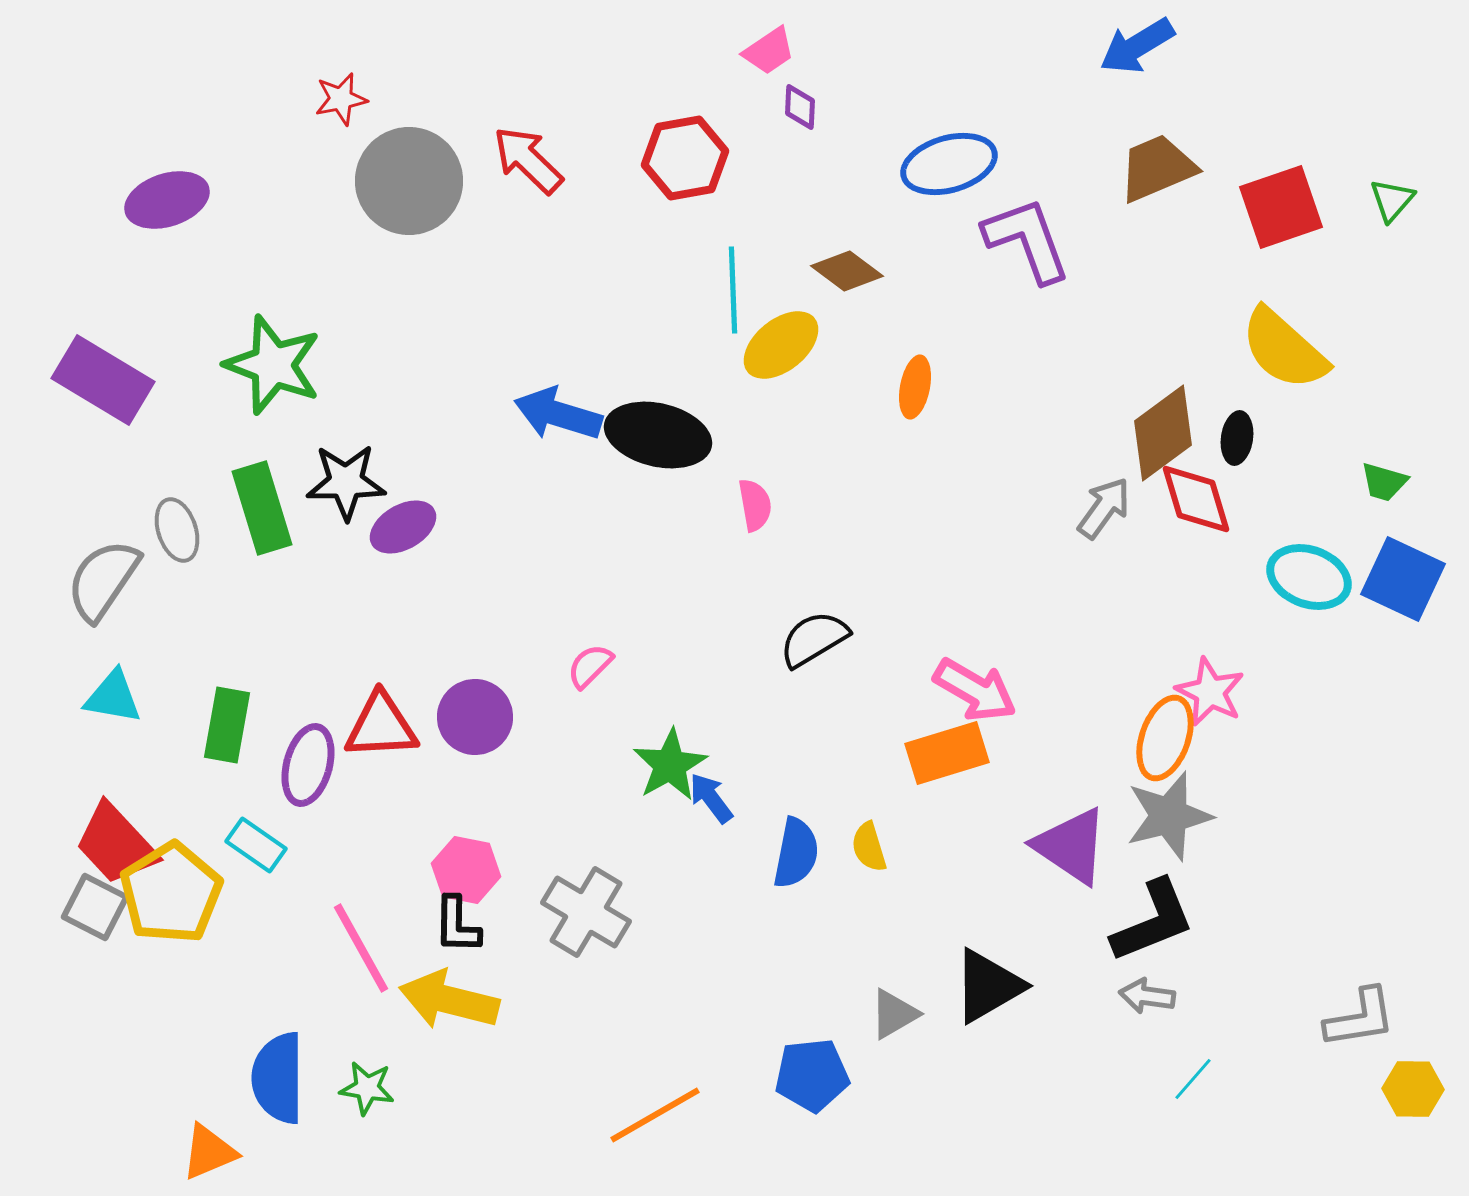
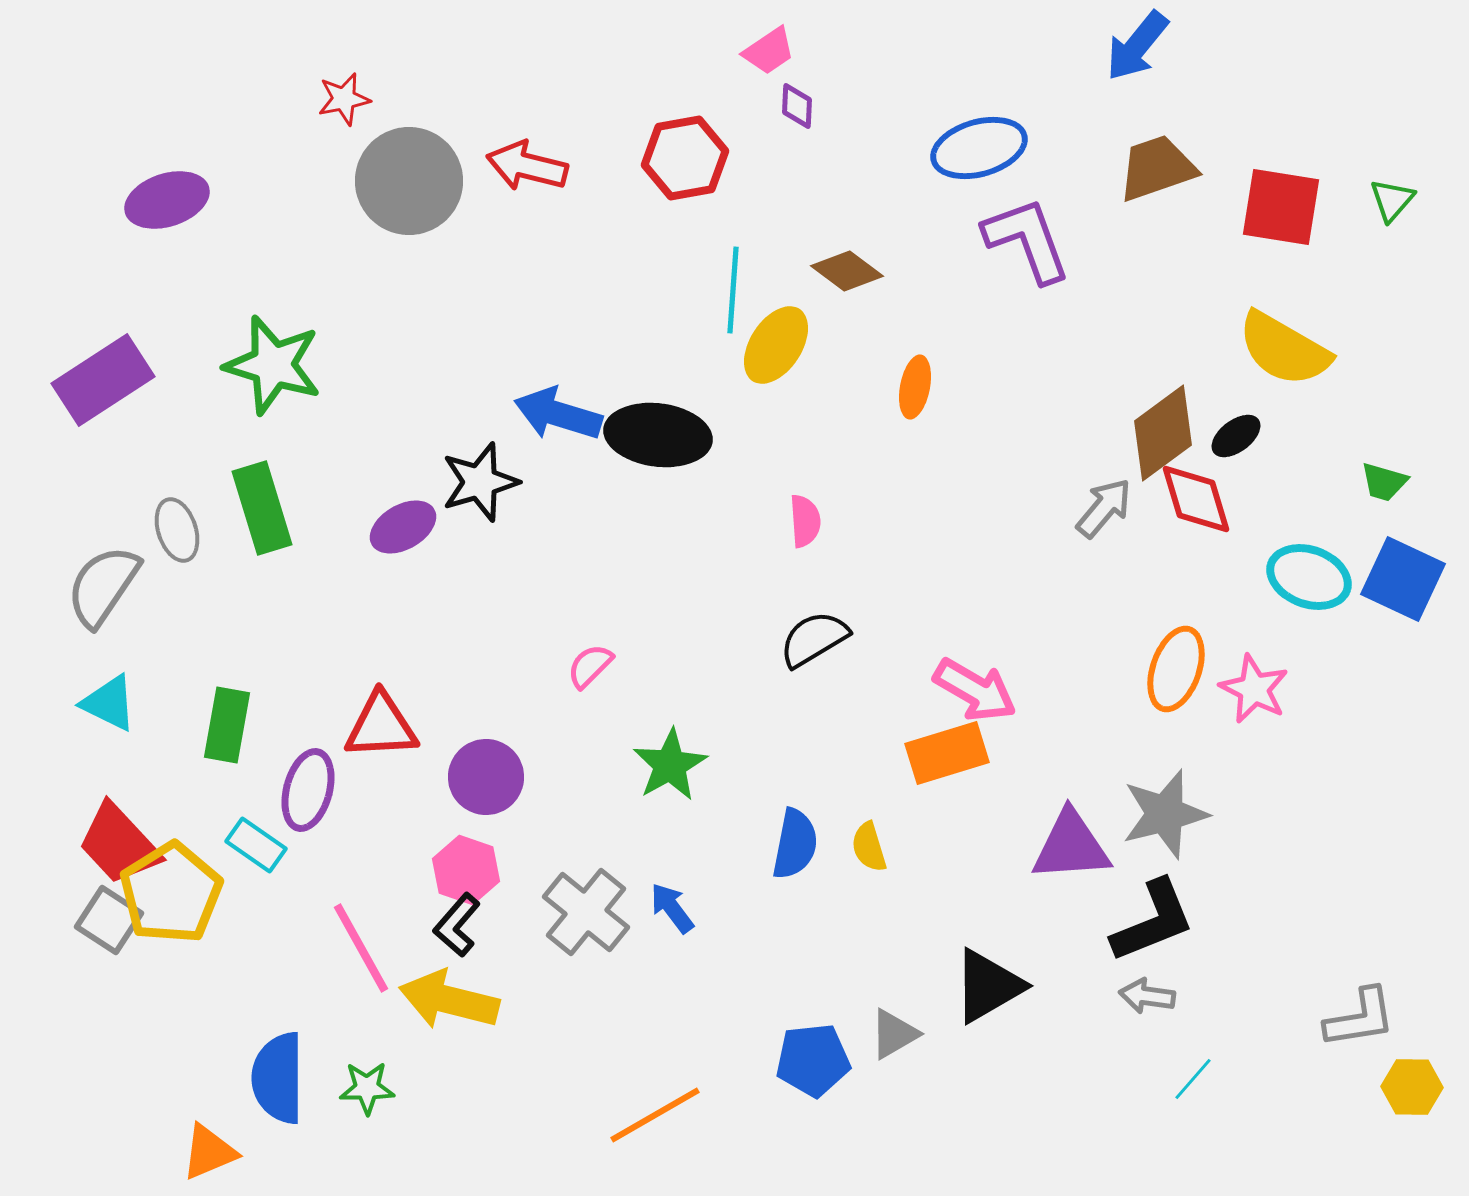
blue arrow at (1137, 46): rotated 20 degrees counterclockwise
red star at (341, 99): moved 3 px right
purple diamond at (800, 107): moved 3 px left, 1 px up
red arrow at (528, 160): moved 1 px left, 6 px down; rotated 30 degrees counterclockwise
blue ellipse at (949, 164): moved 30 px right, 16 px up
brown trapezoid at (1157, 168): rotated 4 degrees clockwise
red square at (1281, 207): rotated 28 degrees clockwise
cyan line at (733, 290): rotated 6 degrees clockwise
yellow ellipse at (781, 345): moved 5 px left; rotated 18 degrees counterclockwise
yellow semicircle at (1284, 349): rotated 12 degrees counterclockwise
green star at (273, 365): rotated 4 degrees counterclockwise
purple rectangle at (103, 380): rotated 64 degrees counterclockwise
black ellipse at (658, 435): rotated 6 degrees counterclockwise
black ellipse at (1237, 438): moved 1 px left, 2 px up; rotated 45 degrees clockwise
black star at (346, 482): moved 134 px right; rotated 16 degrees counterclockwise
pink semicircle at (755, 505): moved 50 px right, 16 px down; rotated 6 degrees clockwise
gray arrow at (1104, 508): rotated 4 degrees clockwise
gray semicircle at (103, 580): moved 6 px down
pink star at (1210, 692): moved 44 px right, 3 px up
cyan triangle at (113, 697): moved 4 px left, 6 px down; rotated 16 degrees clockwise
purple circle at (475, 717): moved 11 px right, 60 px down
orange ellipse at (1165, 738): moved 11 px right, 69 px up
purple ellipse at (308, 765): moved 25 px down
blue arrow at (711, 798): moved 39 px left, 110 px down
gray star at (1169, 816): moved 4 px left, 2 px up
red trapezoid at (116, 844): moved 3 px right
purple triangle at (1071, 846): rotated 38 degrees counterclockwise
blue semicircle at (796, 853): moved 1 px left, 9 px up
pink hexagon at (466, 870): rotated 8 degrees clockwise
gray square at (95, 907): moved 14 px right, 13 px down; rotated 6 degrees clockwise
gray cross at (586, 912): rotated 8 degrees clockwise
black L-shape at (457, 925): rotated 40 degrees clockwise
gray triangle at (894, 1014): moved 20 px down
blue pentagon at (812, 1075): moved 1 px right, 15 px up
green star at (367, 1088): rotated 10 degrees counterclockwise
yellow hexagon at (1413, 1089): moved 1 px left, 2 px up
